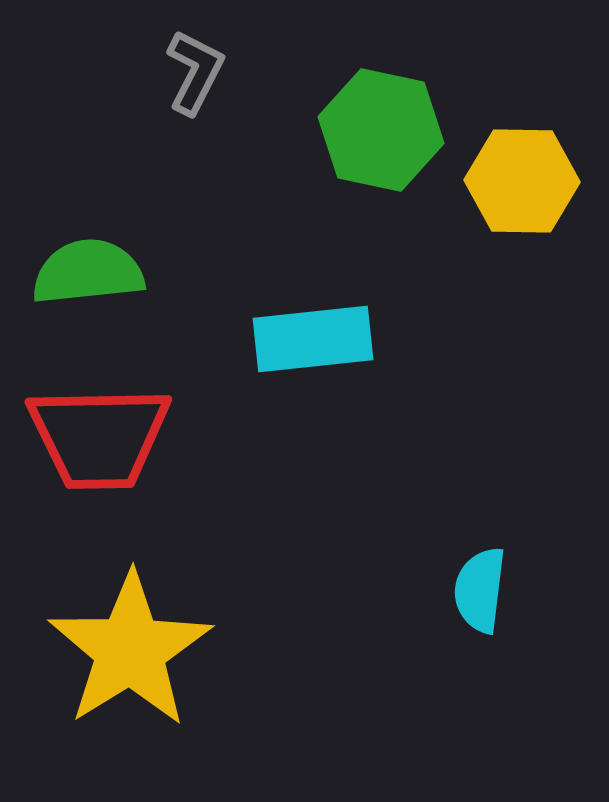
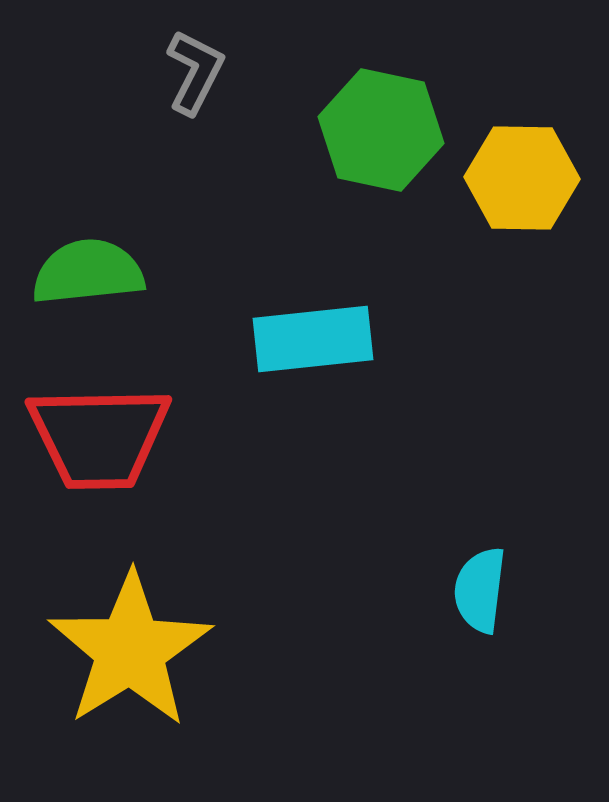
yellow hexagon: moved 3 px up
